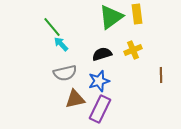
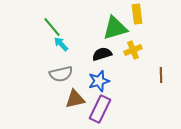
green triangle: moved 4 px right, 11 px down; rotated 20 degrees clockwise
gray semicircle: moved 4 px left, 1 px down
